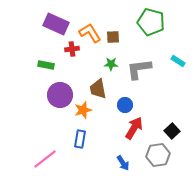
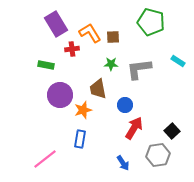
purple rectangle: rotated 35 degrees clockwise
